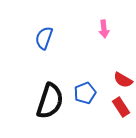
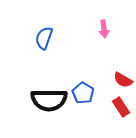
blue pentagon: moved 2 px left; rotated 20 degrees counterclockwise
black semicircle: moved 1 px left, 1 px up; rotated 72 degrees clockwise
